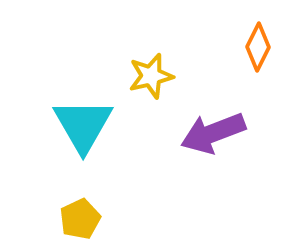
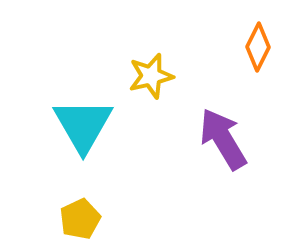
purple arrow: moved 10 px right, 6 px down; rotated 80 degrees clockwise
